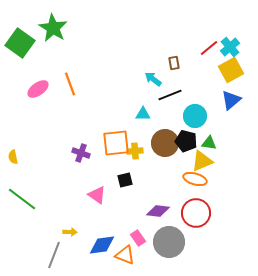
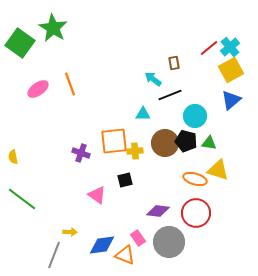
orange square: moved 2 px left, 2 px up
yellow triangle: moved 16 px right, 9 px down; rotated 40 degrees clockwise
